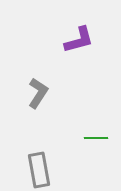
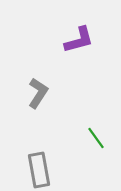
green line: rotated 55 degrees clockwise
